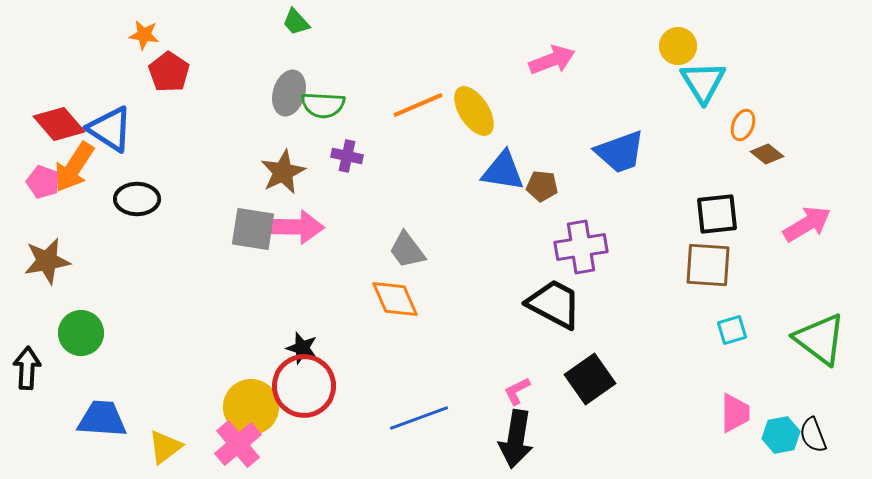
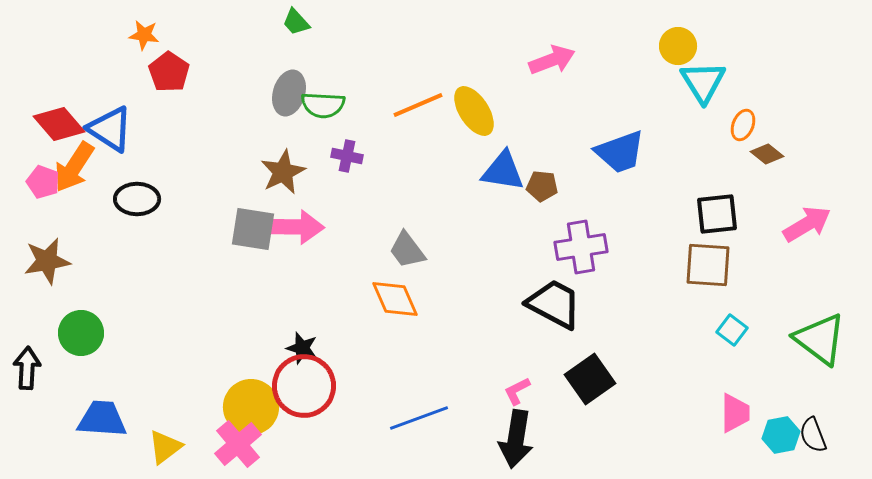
cyan square at (732, 330): rotated 36 degrees counterclockwise
